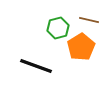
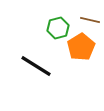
brown line: moved 1 px right
black line: rotated 12 degrees clockwise
